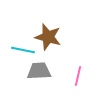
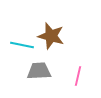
brown star: moved 3 px right, 1 px up
cyan line: moved 1 px left, 5 px up
